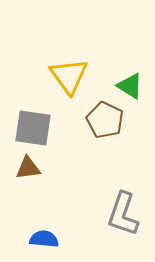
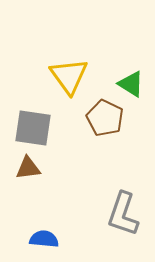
green triangle: moved 1 px right, 2 px up
brown pentagon: moved 2 px up
